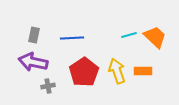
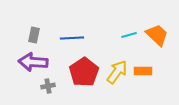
orange trapezoid: moved 2 px right, 2 px up
purple arrow: rotated 8 degrees counterclockwise
yellow arrow: moved 1 px down; rotated 55 degrees clockwise
